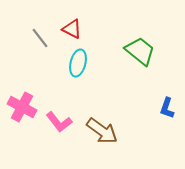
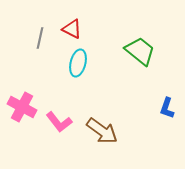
gray line: rotated 50 degrees clockwise
